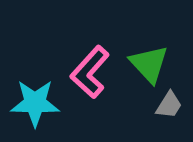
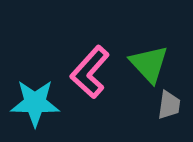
gray trapezoid: rotated 24 degrees counterclockwise
